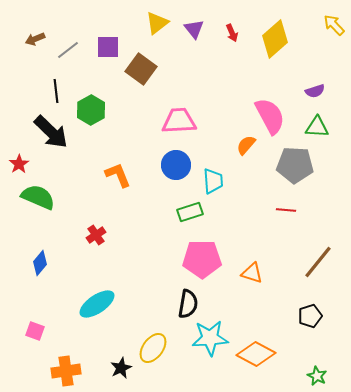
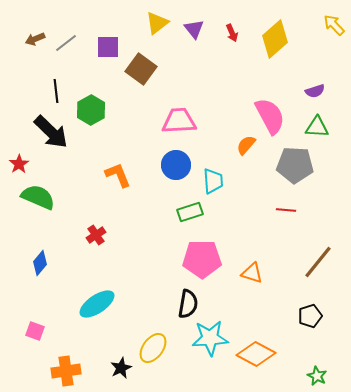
gray line: moved 2 px left, 7 px up
